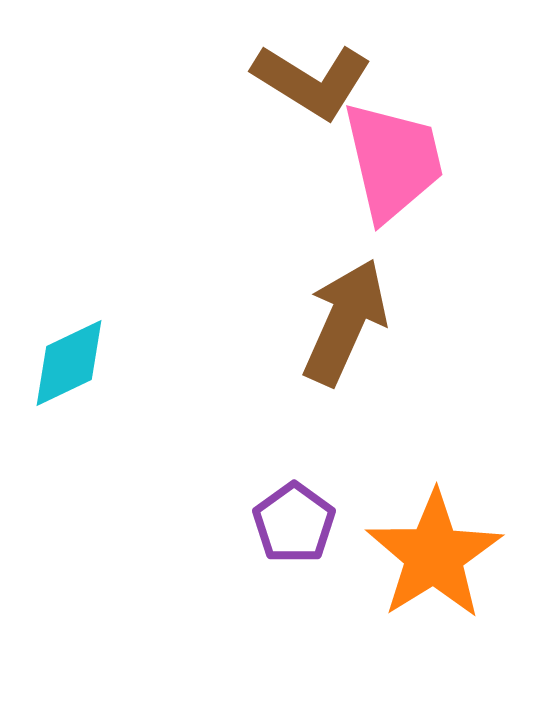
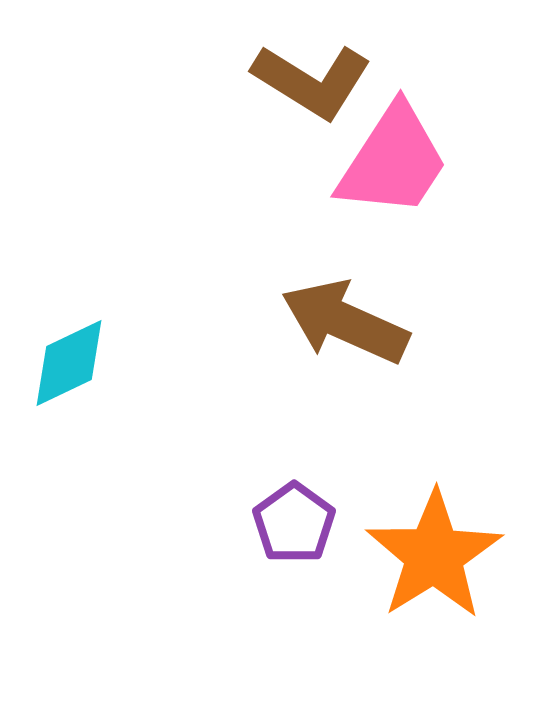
pink trapezoid: rotated 46 degrees clockwise
brown arrow: rotated 90 degrees counterclockwise
